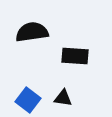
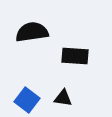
blue square: moved 1 px left
